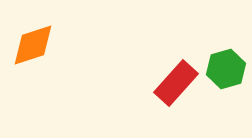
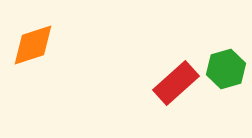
red rectangle: rotated 6 degrees clockwise
